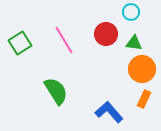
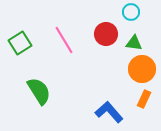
green semicircle: moved 17 px left
